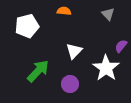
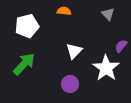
green arrow: moved 14 px left, 7 px up
